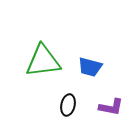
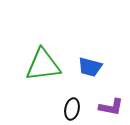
green triangle: moved 4 px down
black ellipse: moved 4 px right, 4 px down
